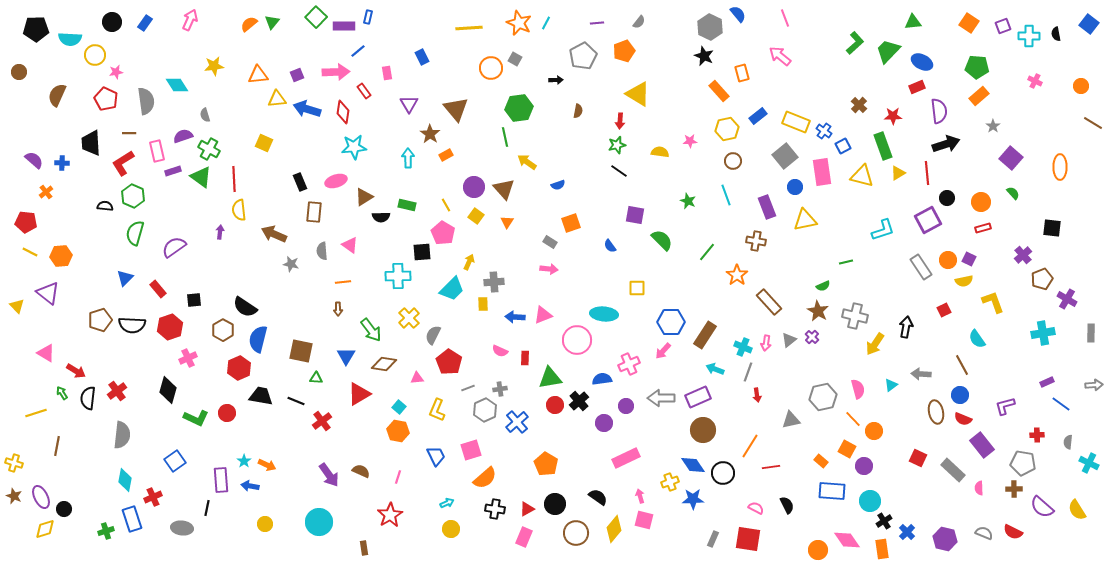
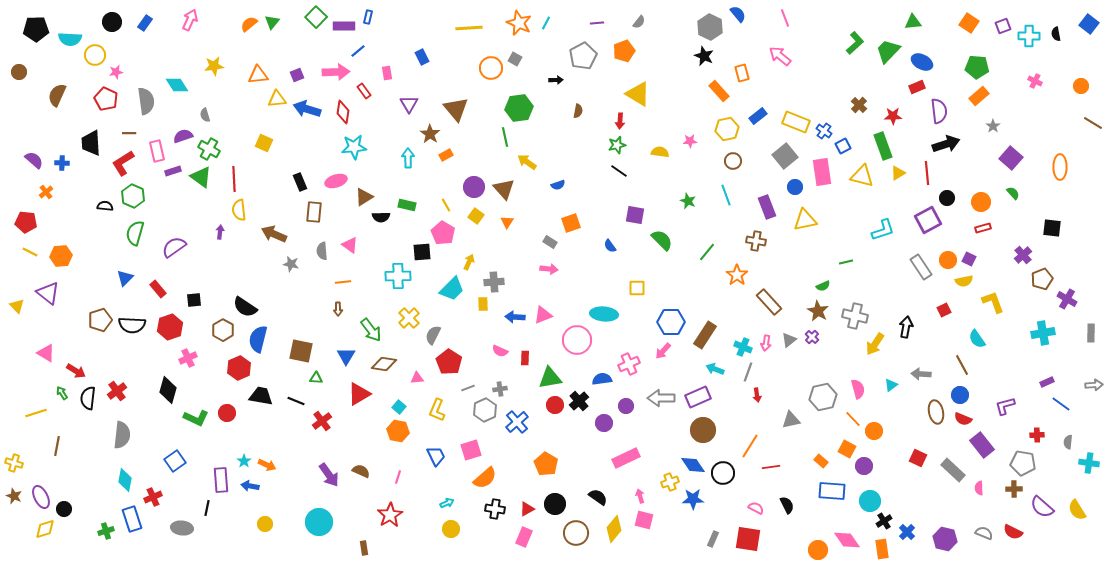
cyan cross at (1089, 463): rotated 18 degrees counterclockwise
